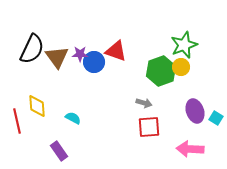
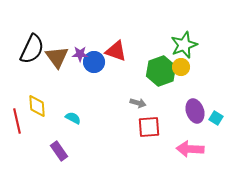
gray arrow: moved 6 px left
